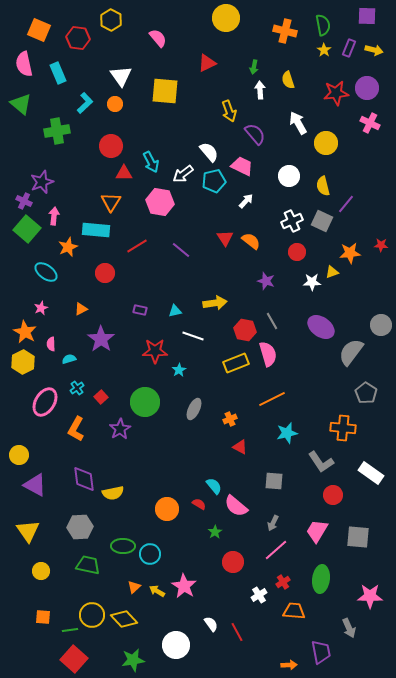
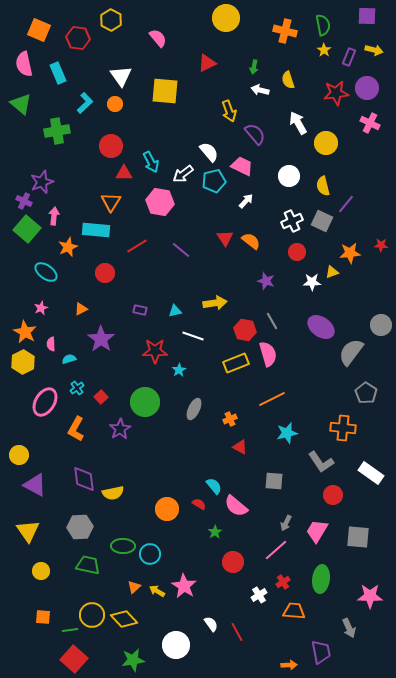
purple rectangle at (349, 48): moved 9 px down
white arrow at (260, 90): rotated 72 degrees counterclockwise
gray arrow at (273, 523): moved 13 px right
